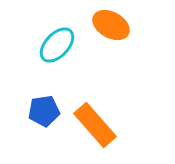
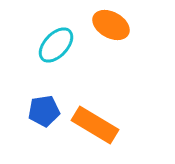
cyan ellipse: moved 1 px left
orange rectangle: rotated 18 degrees counterclockwise
